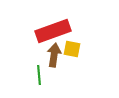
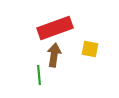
red rectangle: moved 2 px right, 3 px up
yellow square: moved 18 px right
